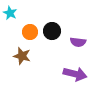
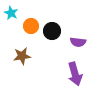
cyan star: moved 1 px right
orange circle: moved 1 px right, 6 px up
brown star: rotated 24 degrees counterclockwise
purple arrow: rotated 60 degrees clockwise
